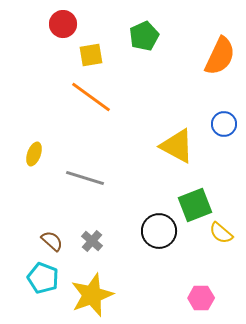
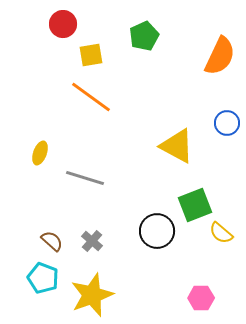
blue circle: moved 3 px right, 1 px up
yellow ellipse: moved 6 px right, 1 px up
black circle: moved 2 px left
